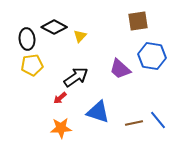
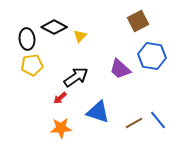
brown square: rotated 20 degrees counterclockwise
brown line: rotated 18 degrees counterclockwise
